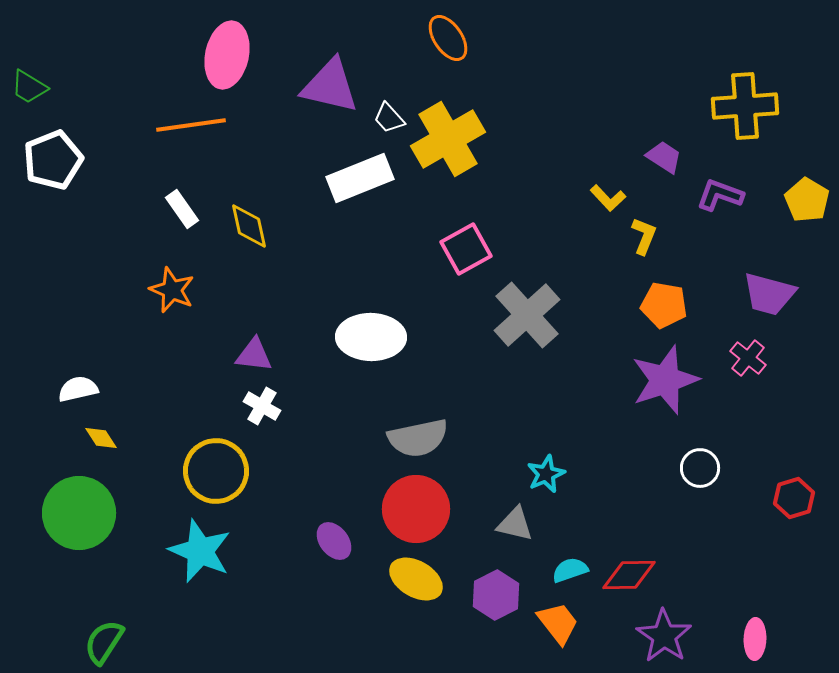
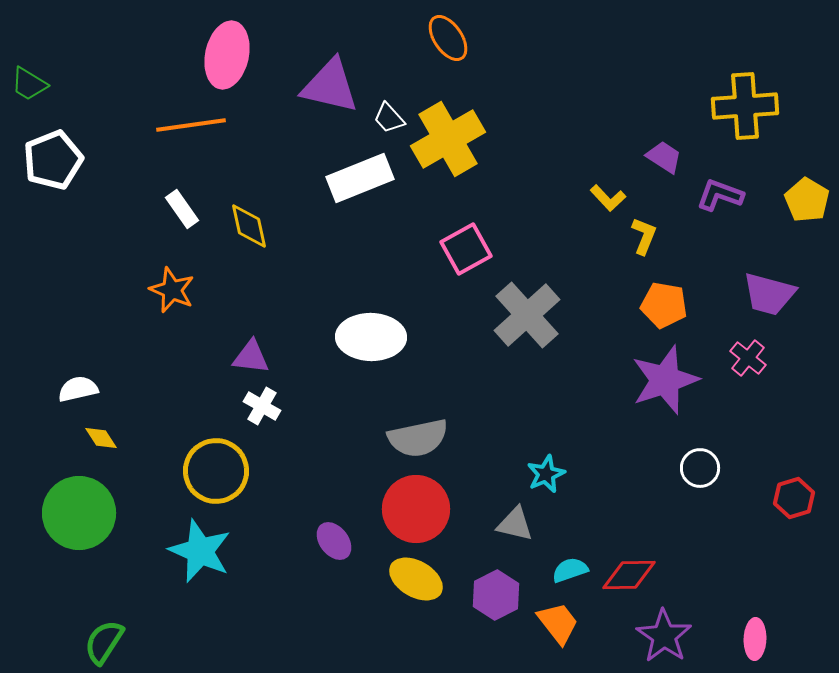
green trapezoid at (29, 87): moved 3 px up
purple triangle at (254, 355): moved 3 px left, 2 px down
